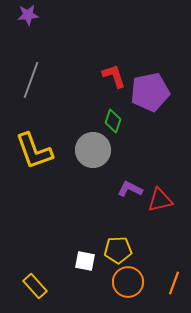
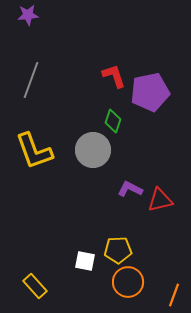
orange line: moved 12 px down
